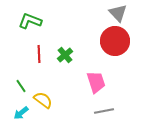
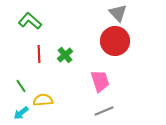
green L-shape: rotated 20 degrees clockwise
pink trapezoid: moved 4 px right, 1 px up
yellow semicircle: rotated 42 degrees counterclockwise
gray line: rotated 12 degrees counterclockwise
